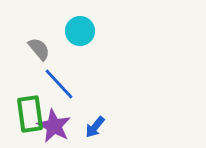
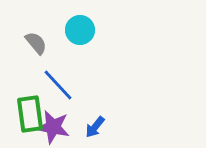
cyan circle: moved 1 px up
gray semicircle: moved 3 px left, 6 px up
blue line: moved 1 px left, 1 px down
purple star: moved 1 px left, 1 px down; rotated 16 degrees counterclockwise
